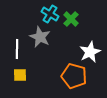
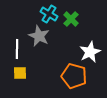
cyan cross: moved 1 px left
gray star: moved 1 px left, 1 px up
yellow square: moved 2 px up
